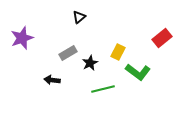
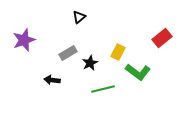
purple star: moved 2 px right, 2 px down
